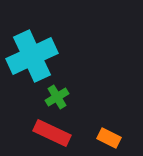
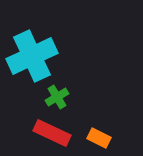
orange rectangle: moved 10 px left
